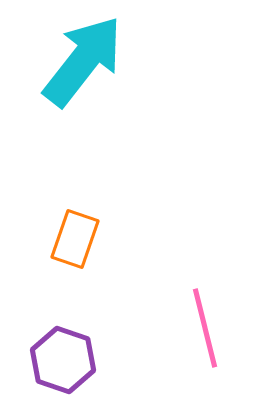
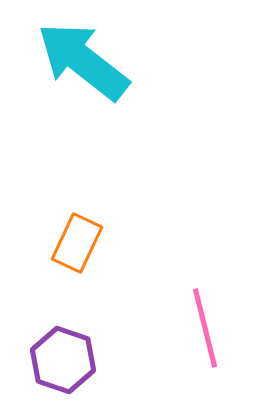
cyan arrow: rotated 90 degrees counterclockwise
orange rectangle: moved 2 px right, 4 px down; rotated 6 degrees clockwise
